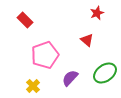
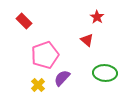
red star: moved 4 px down; rotated 16 degrees counterclockwise
red rectangle: moved 1 px left, 1 px down
green ellipse: rotated 40 degrees clockwise
purple semicircle: moved 8 px left
yellow cross: moved 5 px right, 1 px up
